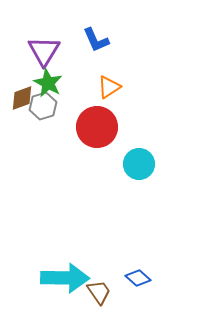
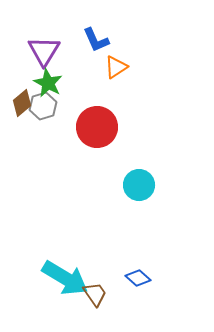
orange triangle: moved 7 px right, 20 px up
brown diamond: moved 5 px down; rotated 20 degrees counterclockwise
cyan circle: moved 21 px down
cyan arrow: rotated 30 degrees clockwise
brown trapezoid: moved 4 px left, 2 px down
